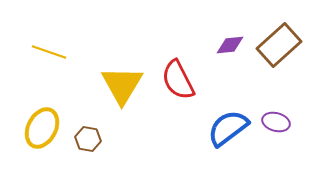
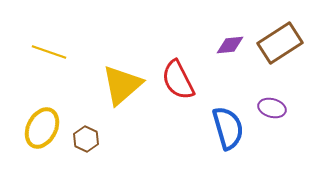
brown rectangle: moved 1 px right, 2 px up; rotated 9 degrees clockwise
yellow triangle: rotated 18 degrees clockwise
purple ellipse: moved 4 px left, 14 px up
blue semicircle: rotated 111 degrees clockwise
brown hexagon: moved 2 px left; rotated 15 degrees clockwise
